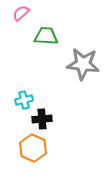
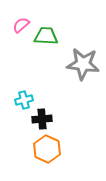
pink semicircle: moved 12 px down
orange hexagon: moved 14 px right, 1 px down
